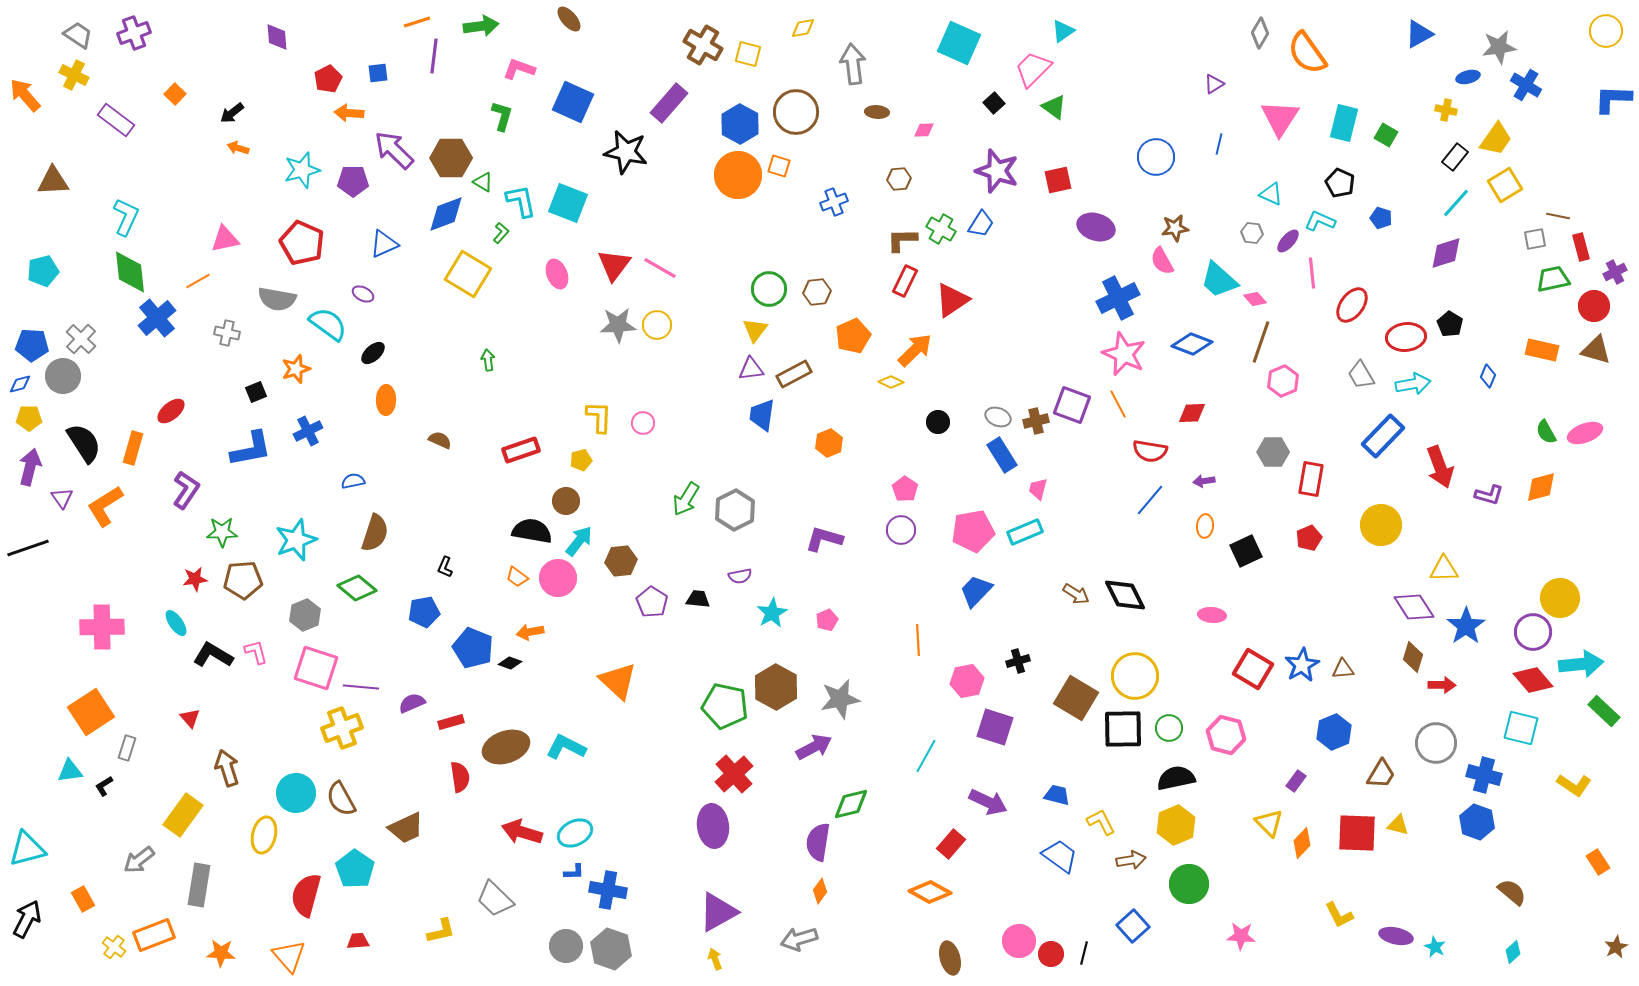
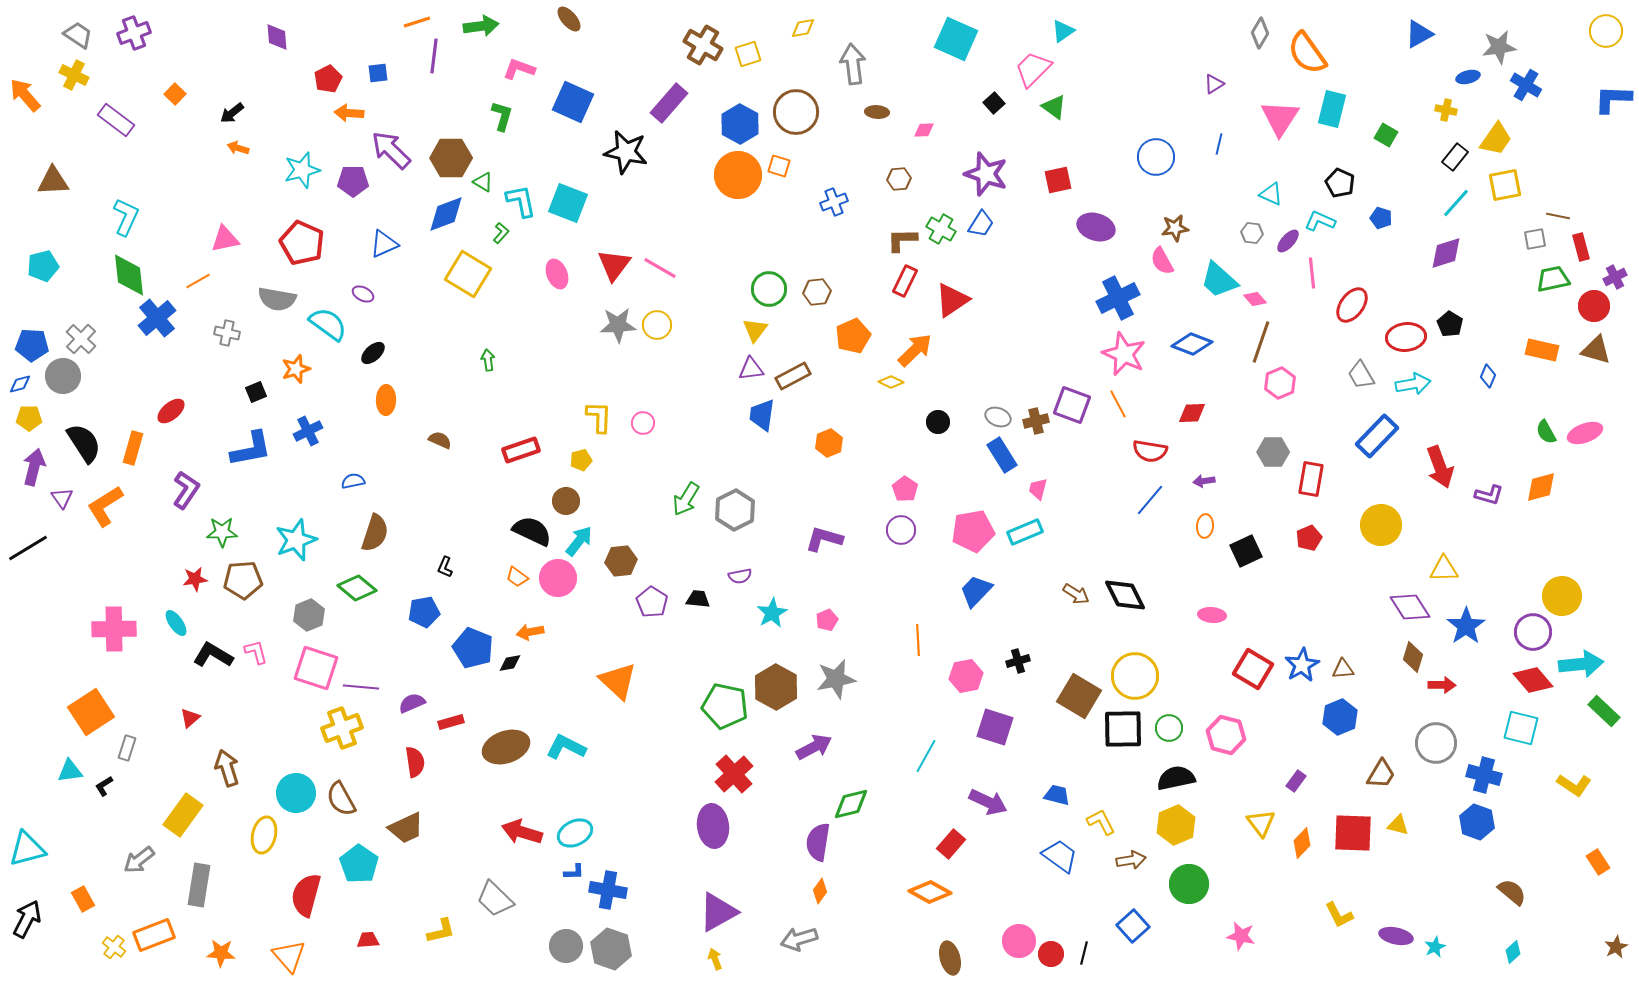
cyan square at (959, 43): moved 3 px left, 4 px up
yellow square at (748, 54): rotated 32 degrees counterclockwise
cyan rectangle at (1344, 123): moved 12 px left, 14 px up
purple arrow at (394, 150): moved 3 px left
purple star at (997, 171): moved 11 px left, 3 px down
yellow square at (1505, 185): rotated 20 degrees clockwise
cyan pentagon at (43, 271): moved 5 px up
green diamond at (130, 272): moved 1 px left, 3 px down
purple cross at (1615, 272): moved 5 px down
brown rectangle at (794, 374): moved 1 px left, 2 px down
pink hexagon at (1283, 381): moved 3 px left, 2 px down
blue rectangle at (1383, 436): moved 6 px left
purple arrow at (30, 467): moved 4 px right
black semicircle at (532, 531): rotated 15 degrees clockwise
black line at (28, 548): rotated 12 degrees counterclockwise
yellow circle at (1560, 598): moved 2 px right, 2 px up
purple diamond at (1414, 607): moved 4 px left
gray hexagon at (305, 615): moved 4 px right
pink cross at (102, 627): moved 12 px right, 2 px down
black diamond at (510, 663): rotated 30 degrees counterclockwise
pink hexagon at (967, 681): moved 1 px left, 5 px up
brown square at (1076, 698): moved 3 px right, 2 px up
gray star at (840, 699): moved 4 px left, 20 px up
red triangle at (190, 718): rotated 30 degrees clockwise
blue hexagon at (1334, 732): moved 6 px right, 15 px up
red semicircle at (460, 777): moved 45 px left, 15 px up
yellow triangle at (1269, 823): moved 8 px left; rotated 8 degrees clockwise
red square at (1357, 833): moved 4 px left
cyan pentagon at (355, 869): moved 4 px right, 5 px up
pink star at (1241, 936): rotated 8 degrees clockwise
red trapezoid at (358, 941): moved 10 px right, 1 px up
cyan star at (1435, 947): rotated 20 degrees clockwise
